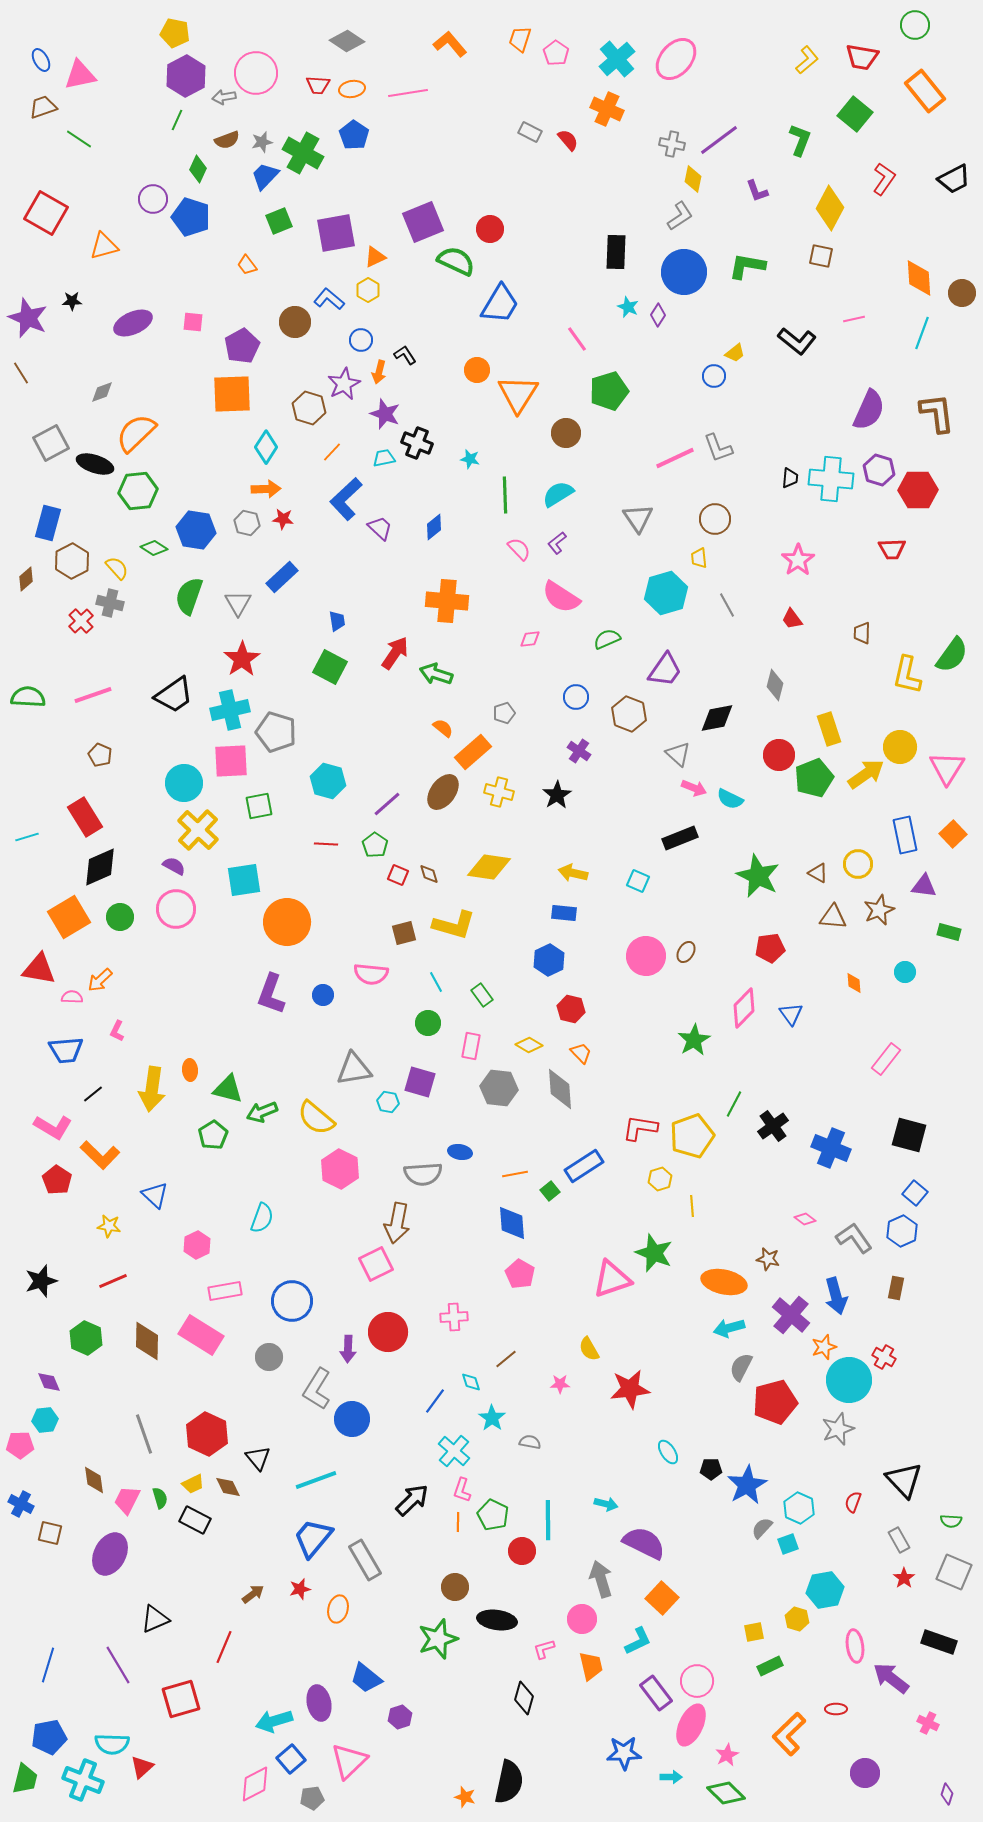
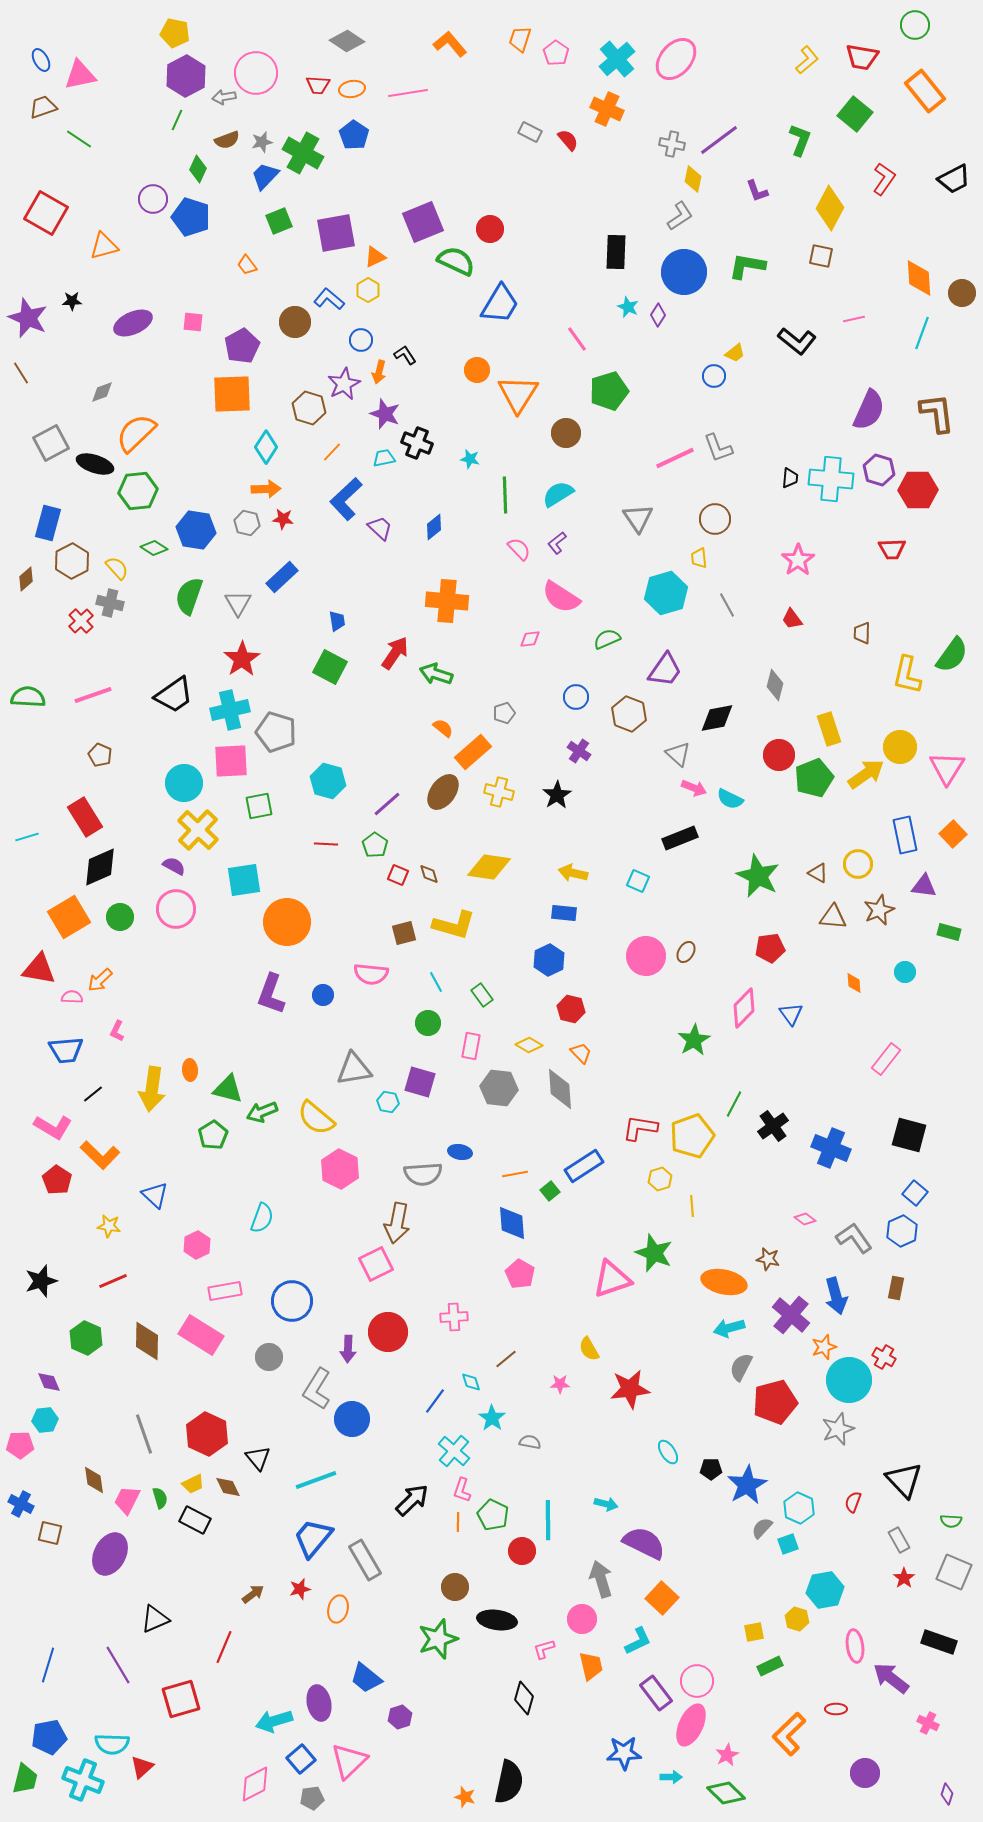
blue square at (291, 1759): moved 10 px right
